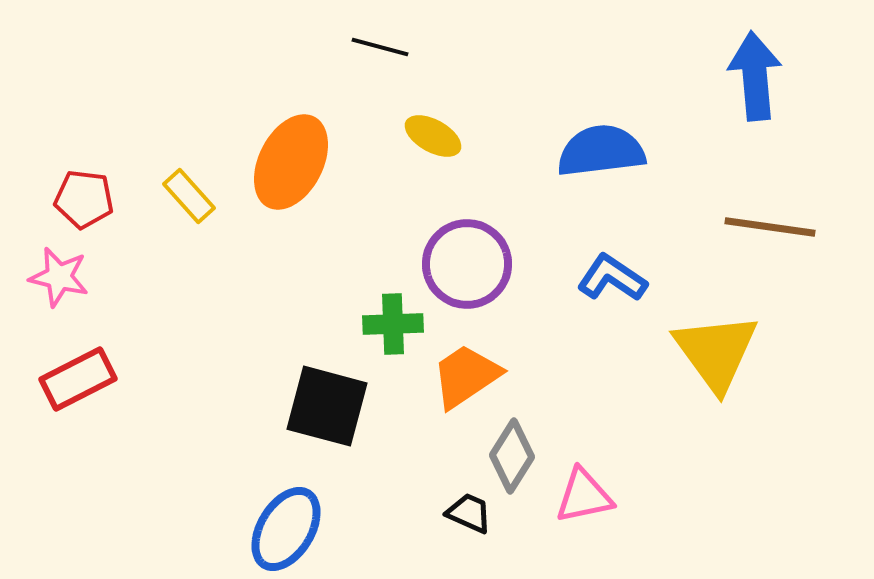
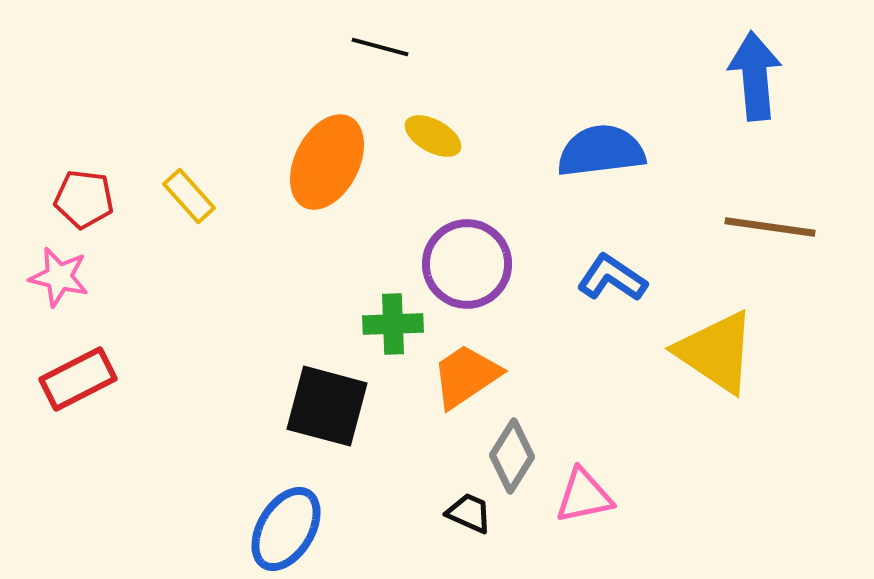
orange ellipse: moved 36 px right
yellow triangle: rotated 20 degrees counterclockwise
